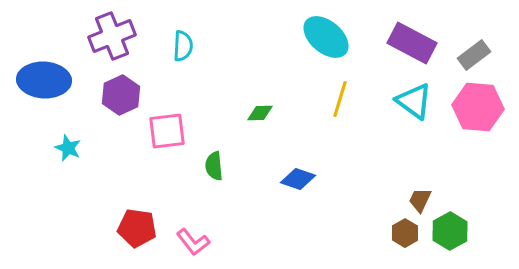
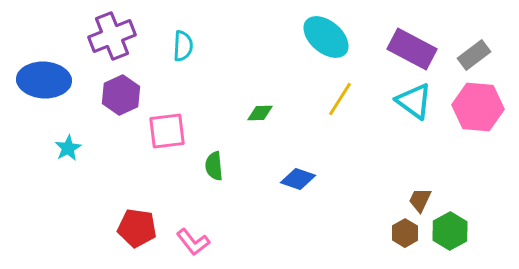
purple rectangle: moved 6 px down
yellow line: rotated 15 degrees clockwise
cyan star: rotated 20 degrees clockwise
